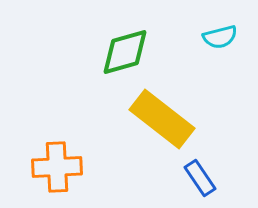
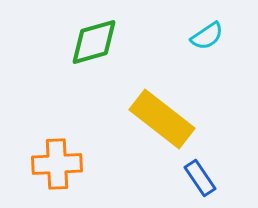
cyan semicircle: moved 13 px left, 1 px up; rotated 20 degrees counterclockwise
green diamond: moved 31 px left, 10 px up
orange cross: moved 3 px up
